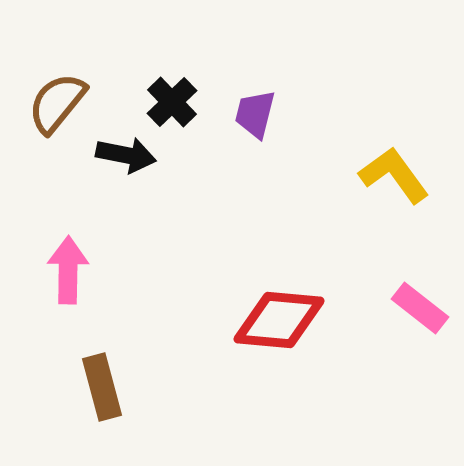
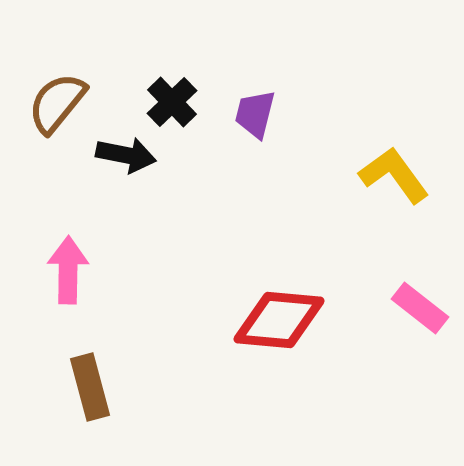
brown rectangle: moved 12 px left
